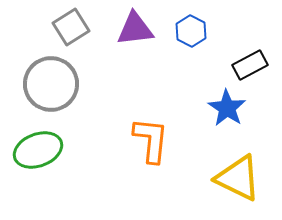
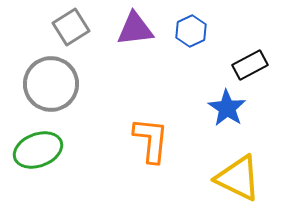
blue hexagon: rotated 8 degrees clockwise
